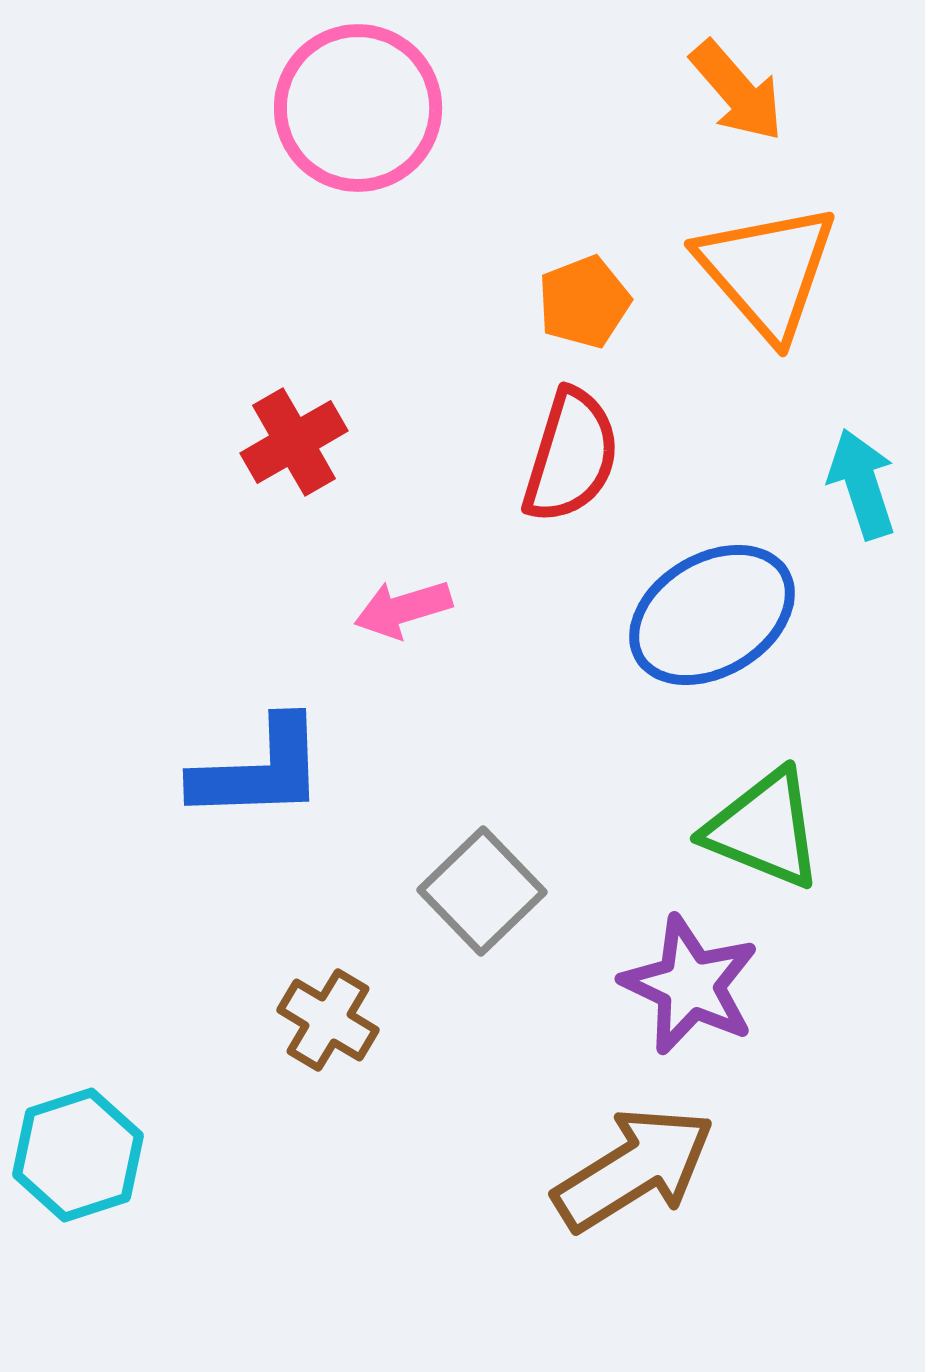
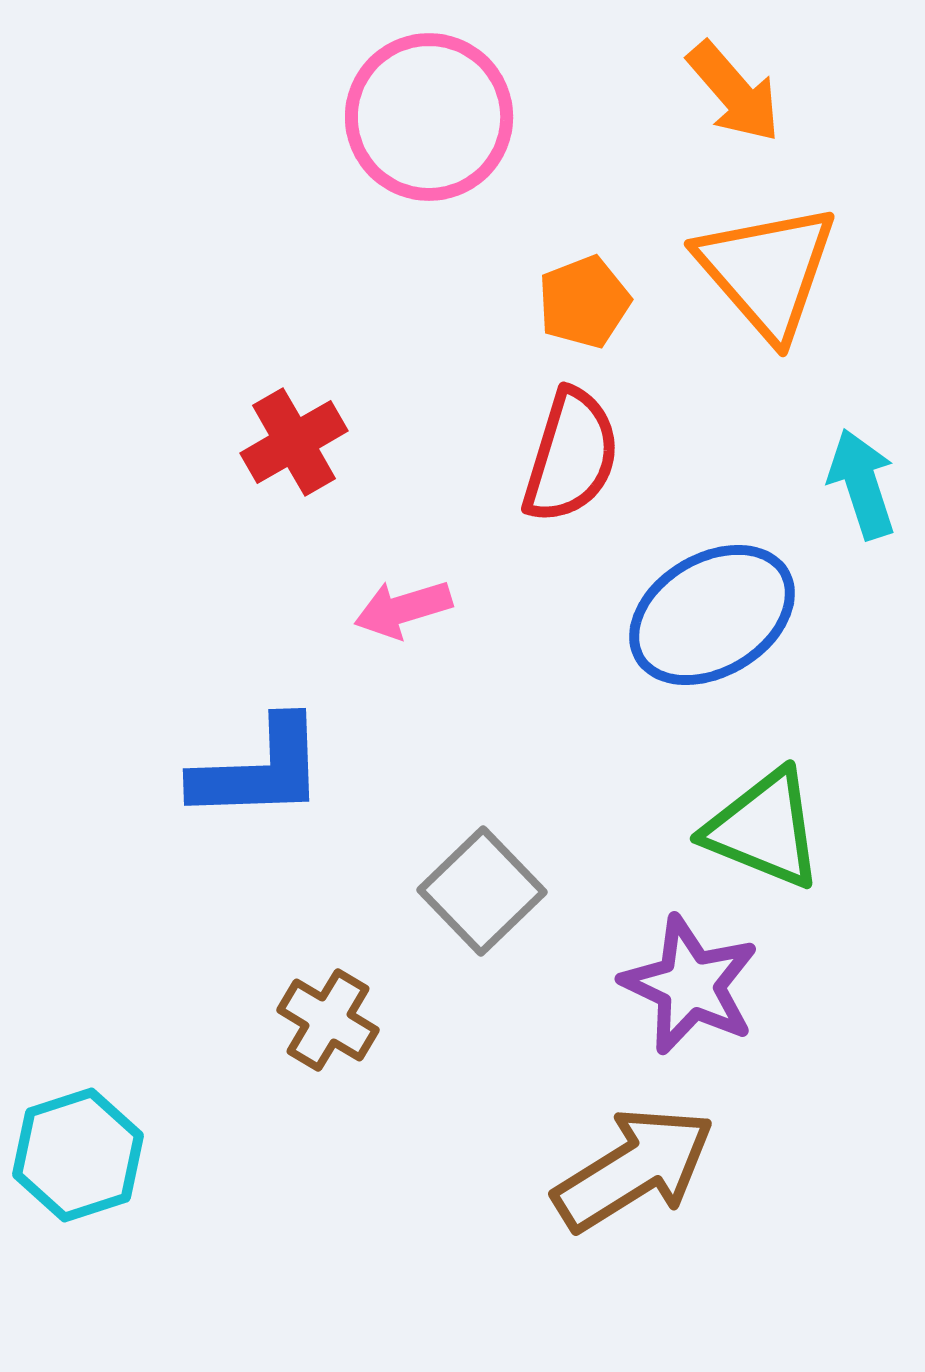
orange arrow: moved 3 px left, 1 px down
pink circle: moved 71 px right, 9 px down
